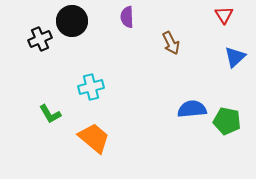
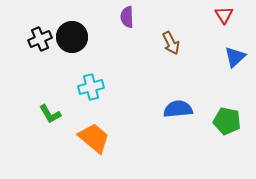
black circle: moved 16 px down
blue semicircle: moved 14 px left
